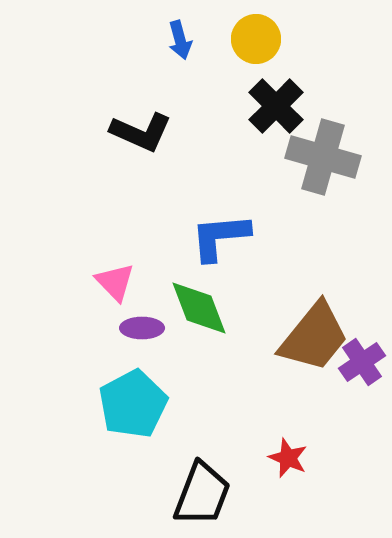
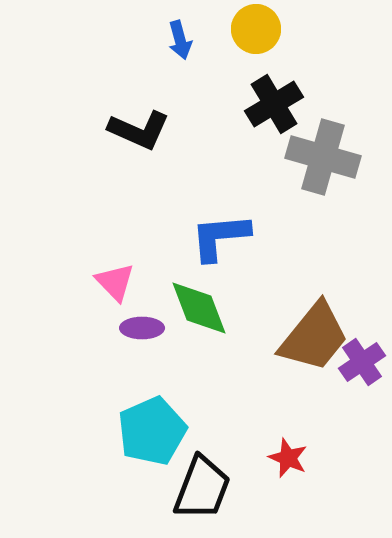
yellow circle: moved 10 px up
black cross: moved 2 px left, 2 px up; rotated 14 degrees clockwise
black L-shape: moved 2 px left, 2 px up
cyan pentagon: moved 19 px right, 27 px down; rotated 4 degrees clockwise
black trapezoid: moved 6 px up
